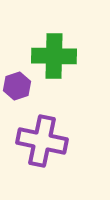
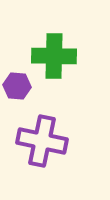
purple hexagon: rotated 24 degrees clockwise
